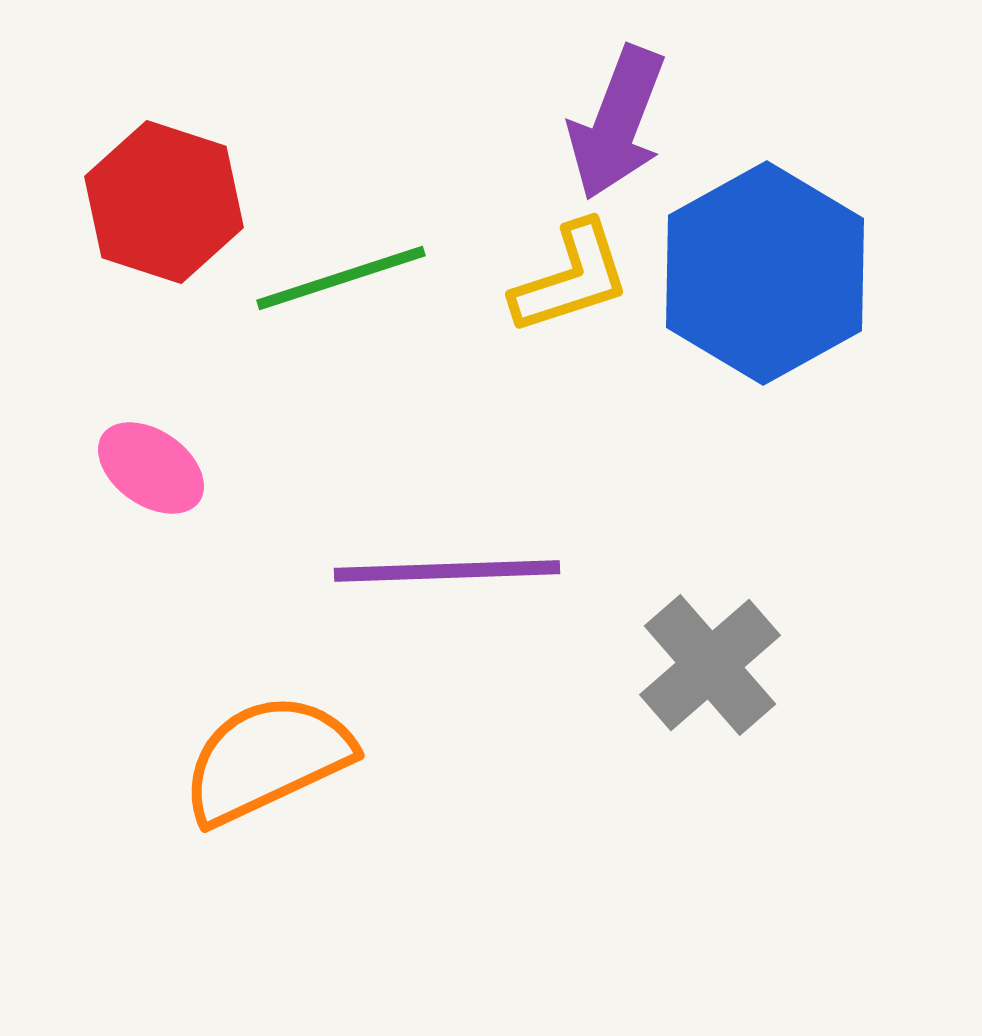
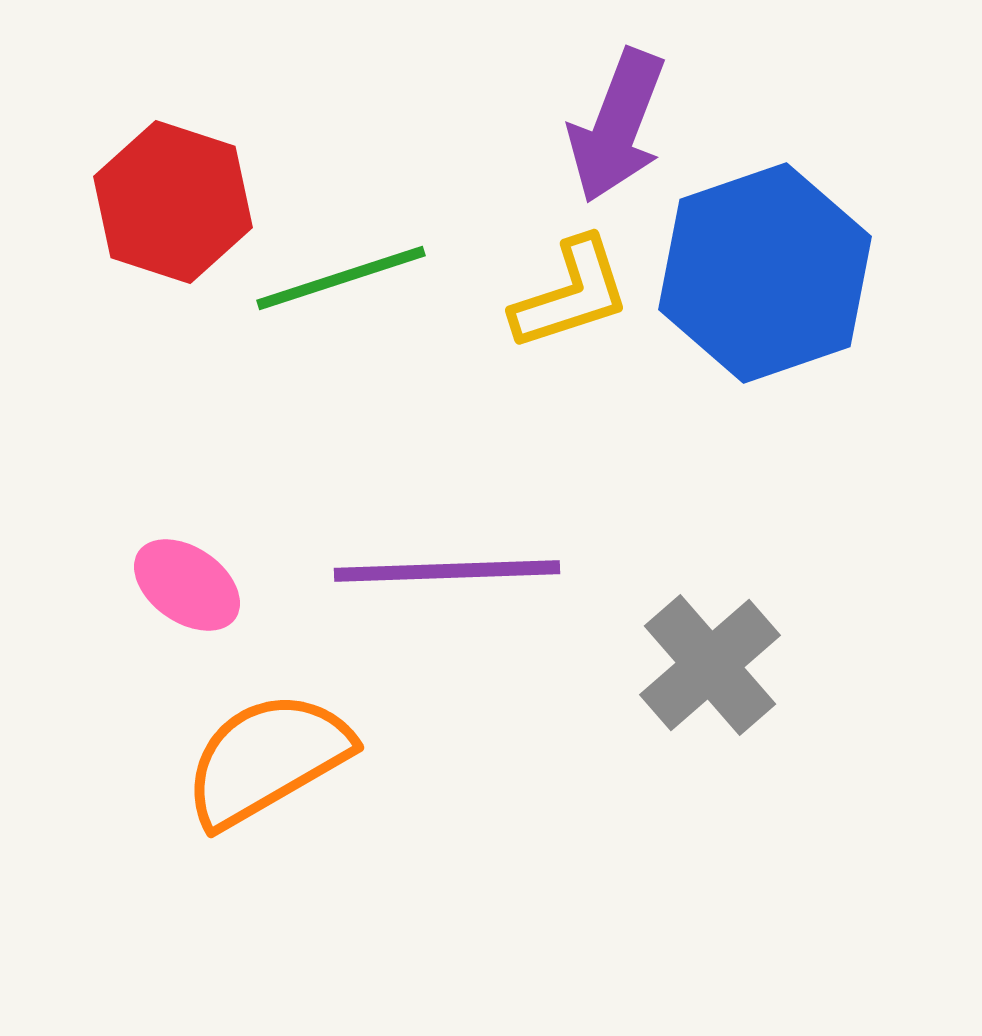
purple arrow: moved 3 px down
red hexagon: moved 9 px right
blue hexagon: rotated 10 degrees clockwise
yellow L-shape: moved 16 px down
pink ellipse: moved 36 px right, 117 px down
orange semicircle: rotated 5 degrees counterclockwise
